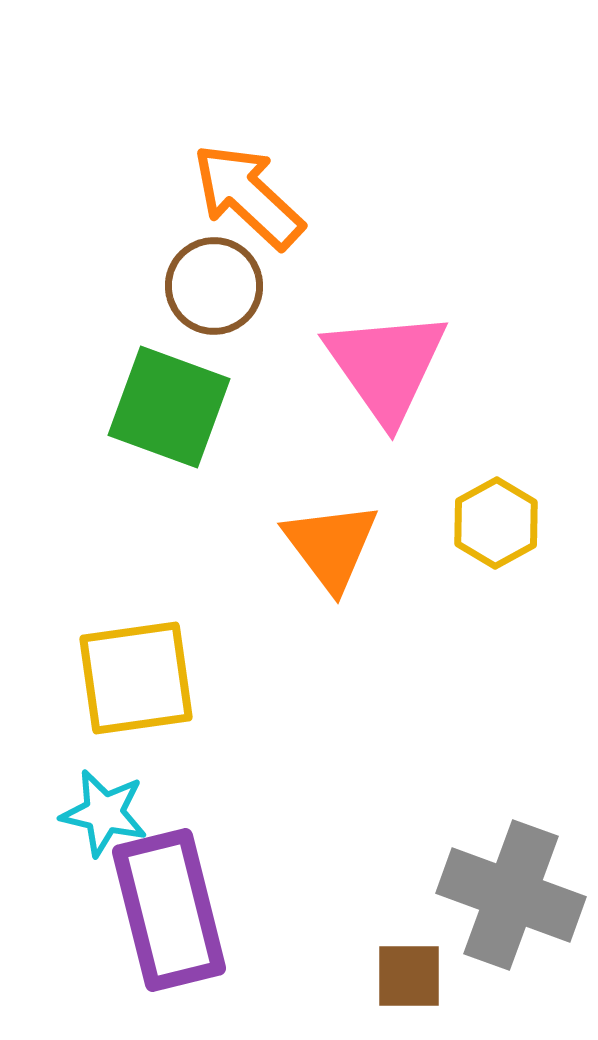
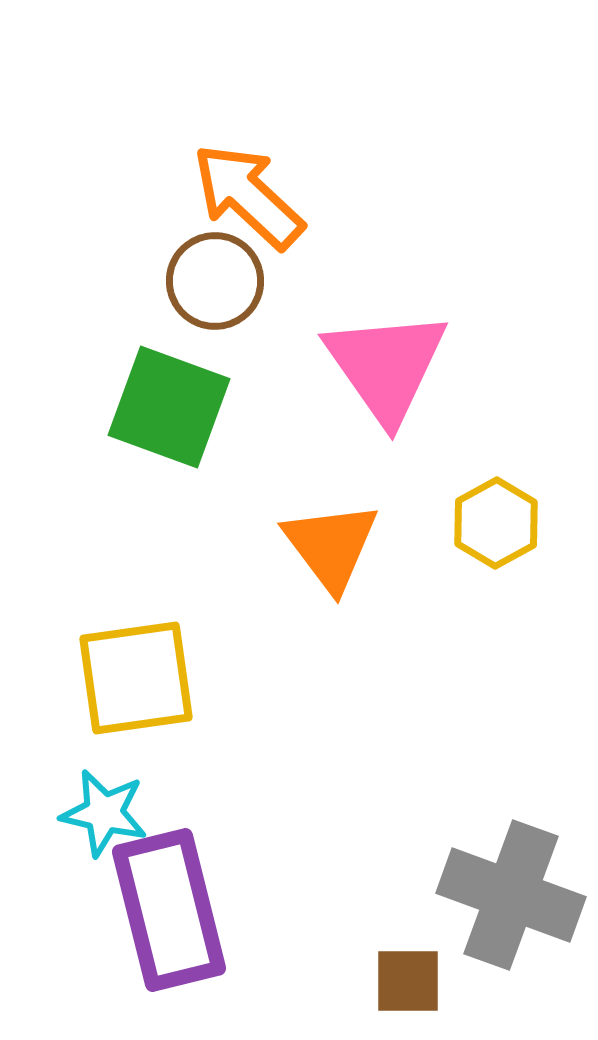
brown circle: moved 1 px right, 5 px up
brown square: moved 1 px left, 5 px down
